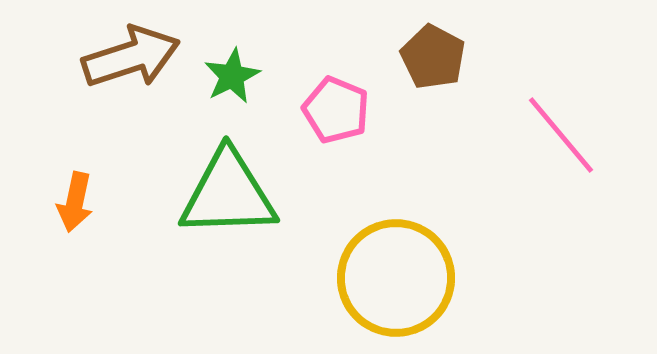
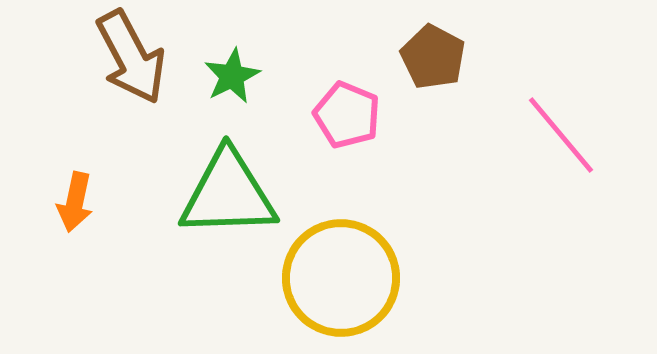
brown arrow: rotated 80 degrees clockwise
pink pentagon: moved 11 px right, 5 px down
yellow circle: moved 55 px left
